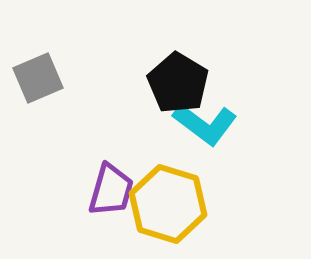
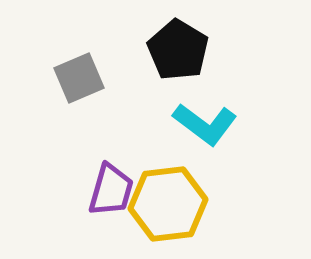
gray square: moved 41 px right
black pentagon: moved 33 px up
yellow hexagon: rotated 24 degrees counterclockwise
